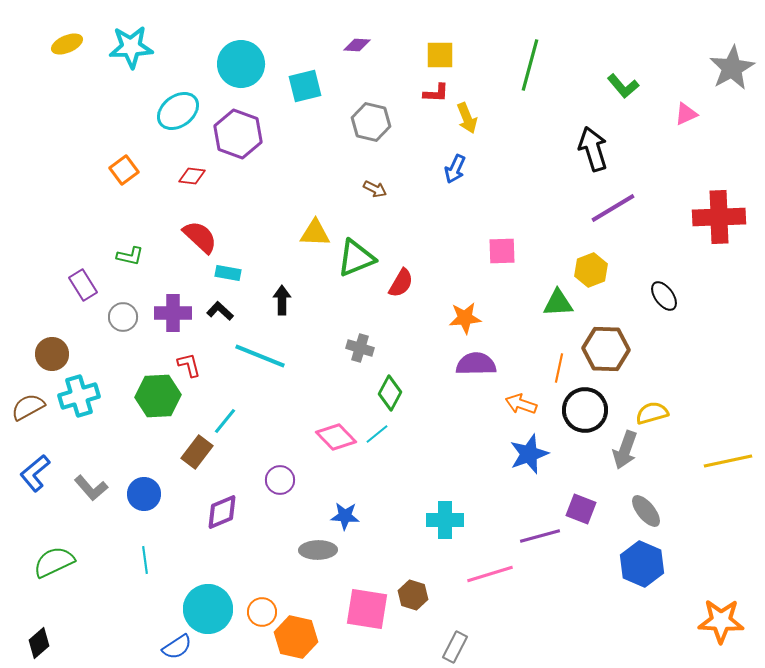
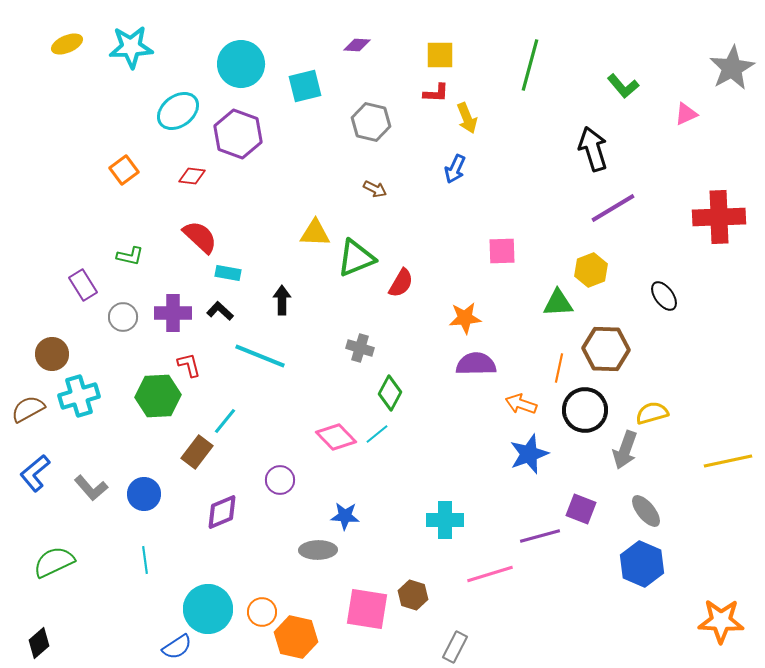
brown semicircle at (28, 407): moved 2 px down
